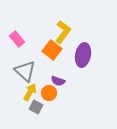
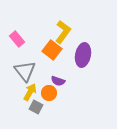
gray triangle: rotated 10 degrees clockwise
